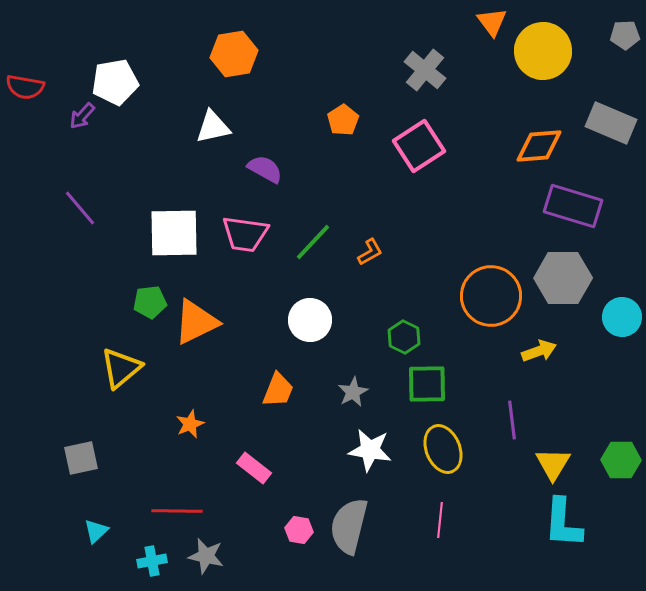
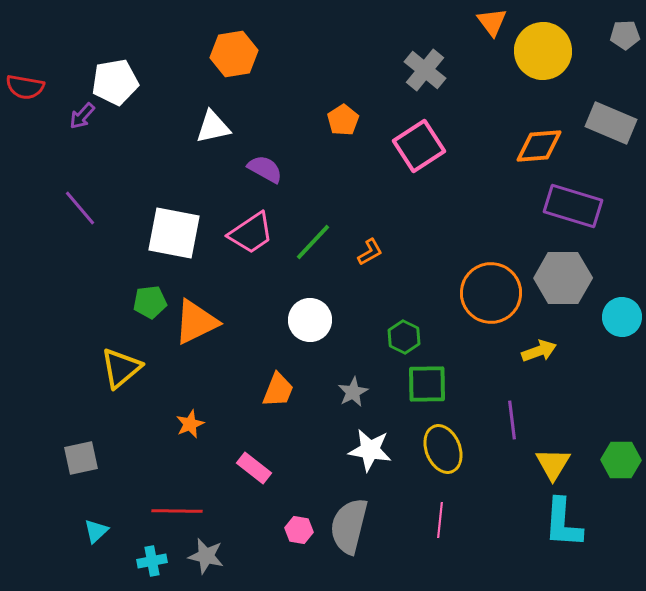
white square at (174, 233): rotated 12 degrees clockwise
pink trapezoid at (245, 234): moved 6 px right, 1 px up; rotated 42 degrees counterclockwise
orange circle at (491, 296): moved 3 px up
